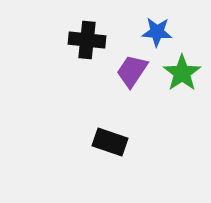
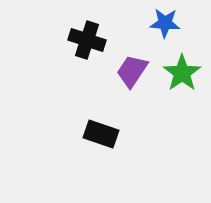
blue star: moved 8 px right, 9 px up
black cross: rotated 12 degrees clockwise
black rectangle: moved 9 px left, 8 px up
